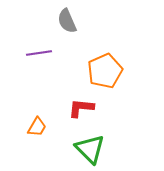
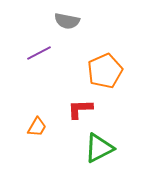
gray semicircle: rotated 55 degrees counterclockwise
purple line: rotated 20 degrees counterclockwise
red L-shape: moved 1 px left, 1 px down; rotated 8 degrees counterclockwise
green triangle: moved 9 px right, 1 px up; rotated 48 degrees clockwise
